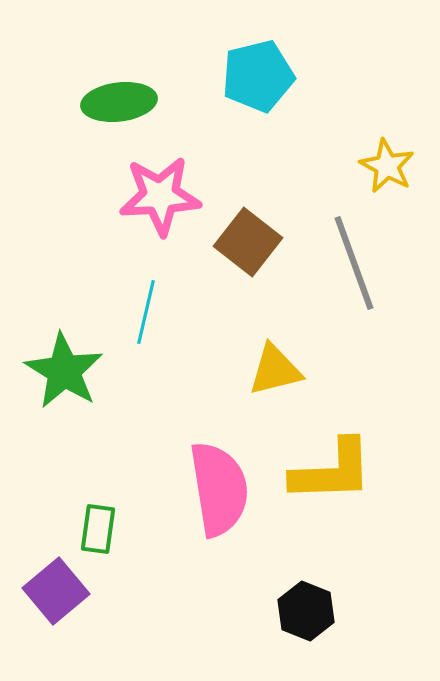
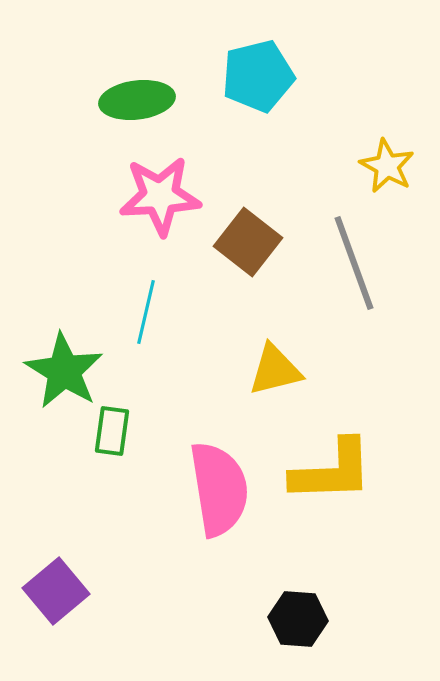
green ellipse: moved 18 px right, 2 px up
green rectangle: moved 14 px right, 98 px up
black hexagon: moved 8 px left, 8 px down; rotated 18 degrees counterclockwise
